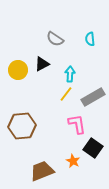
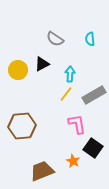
gray rectangle: moved 1 px right, 2 px up
